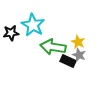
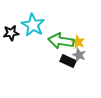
green arrow: moved 8 px right, 6 px up
